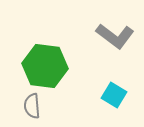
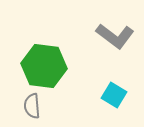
green hexagon: moved 1 px left
